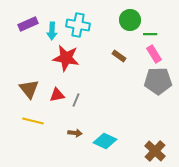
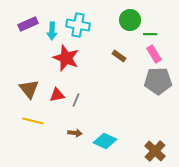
red star: rotated 12 degrees clockwise
